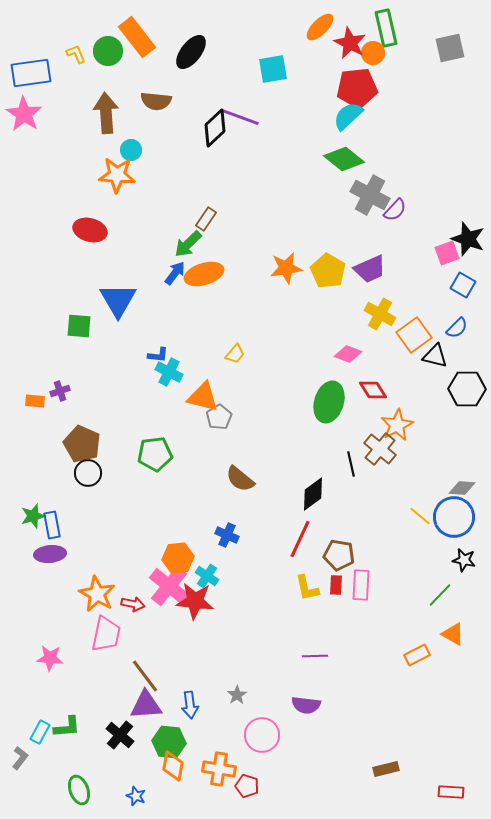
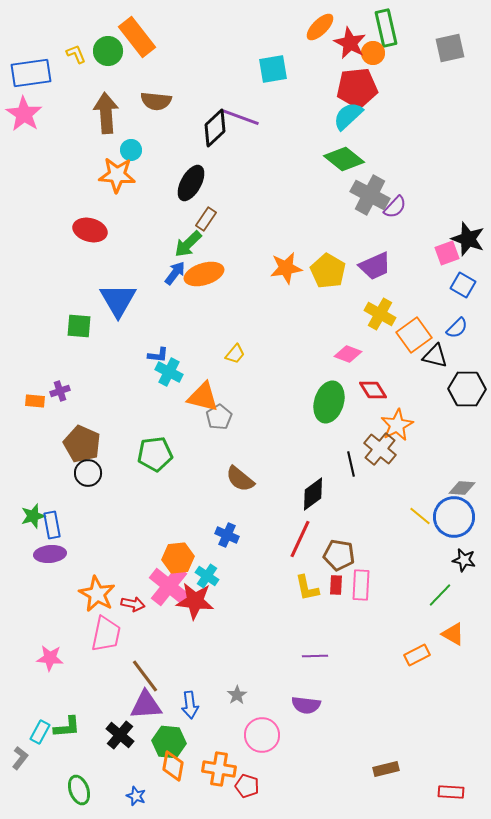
black ellipse at (191, 52): moved 131 px down; rotated 9 degrees counterclockwise
purple semicircle at (395, 210): moved 3 px up
purple trapezoid at (370, 269): moved 5 px right, 3 px up
